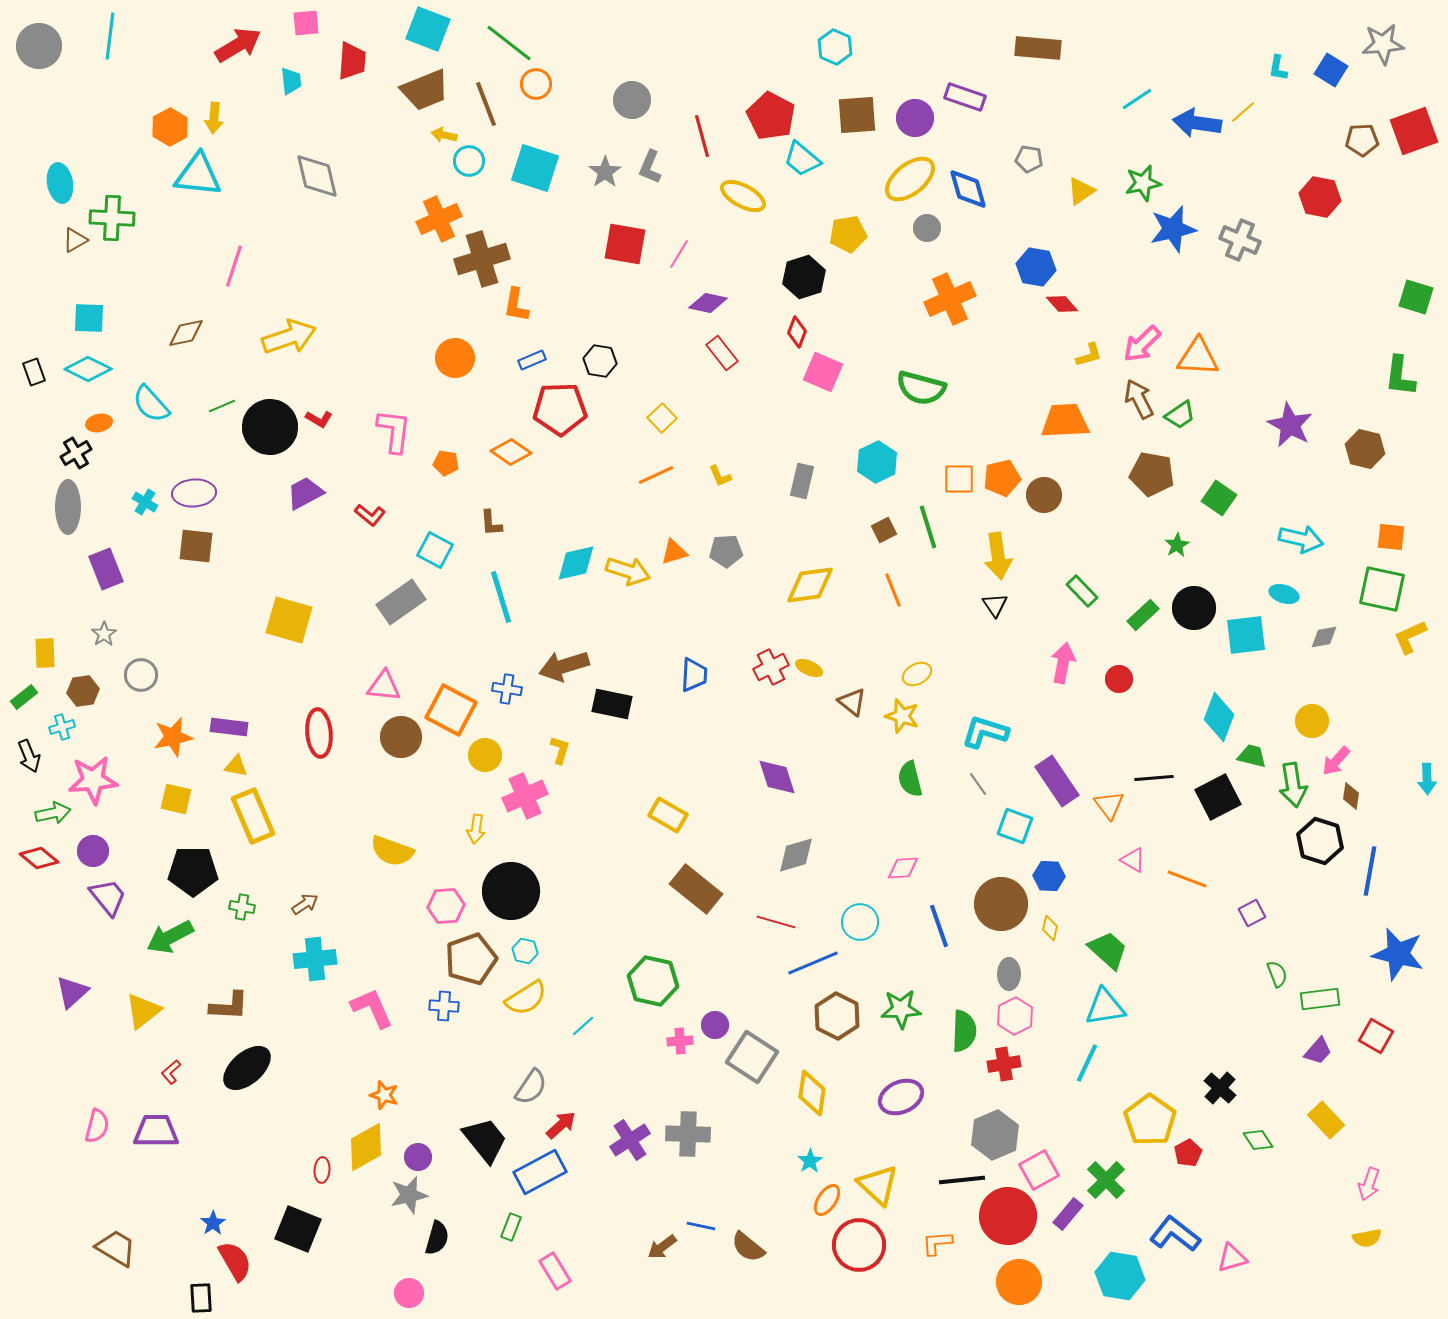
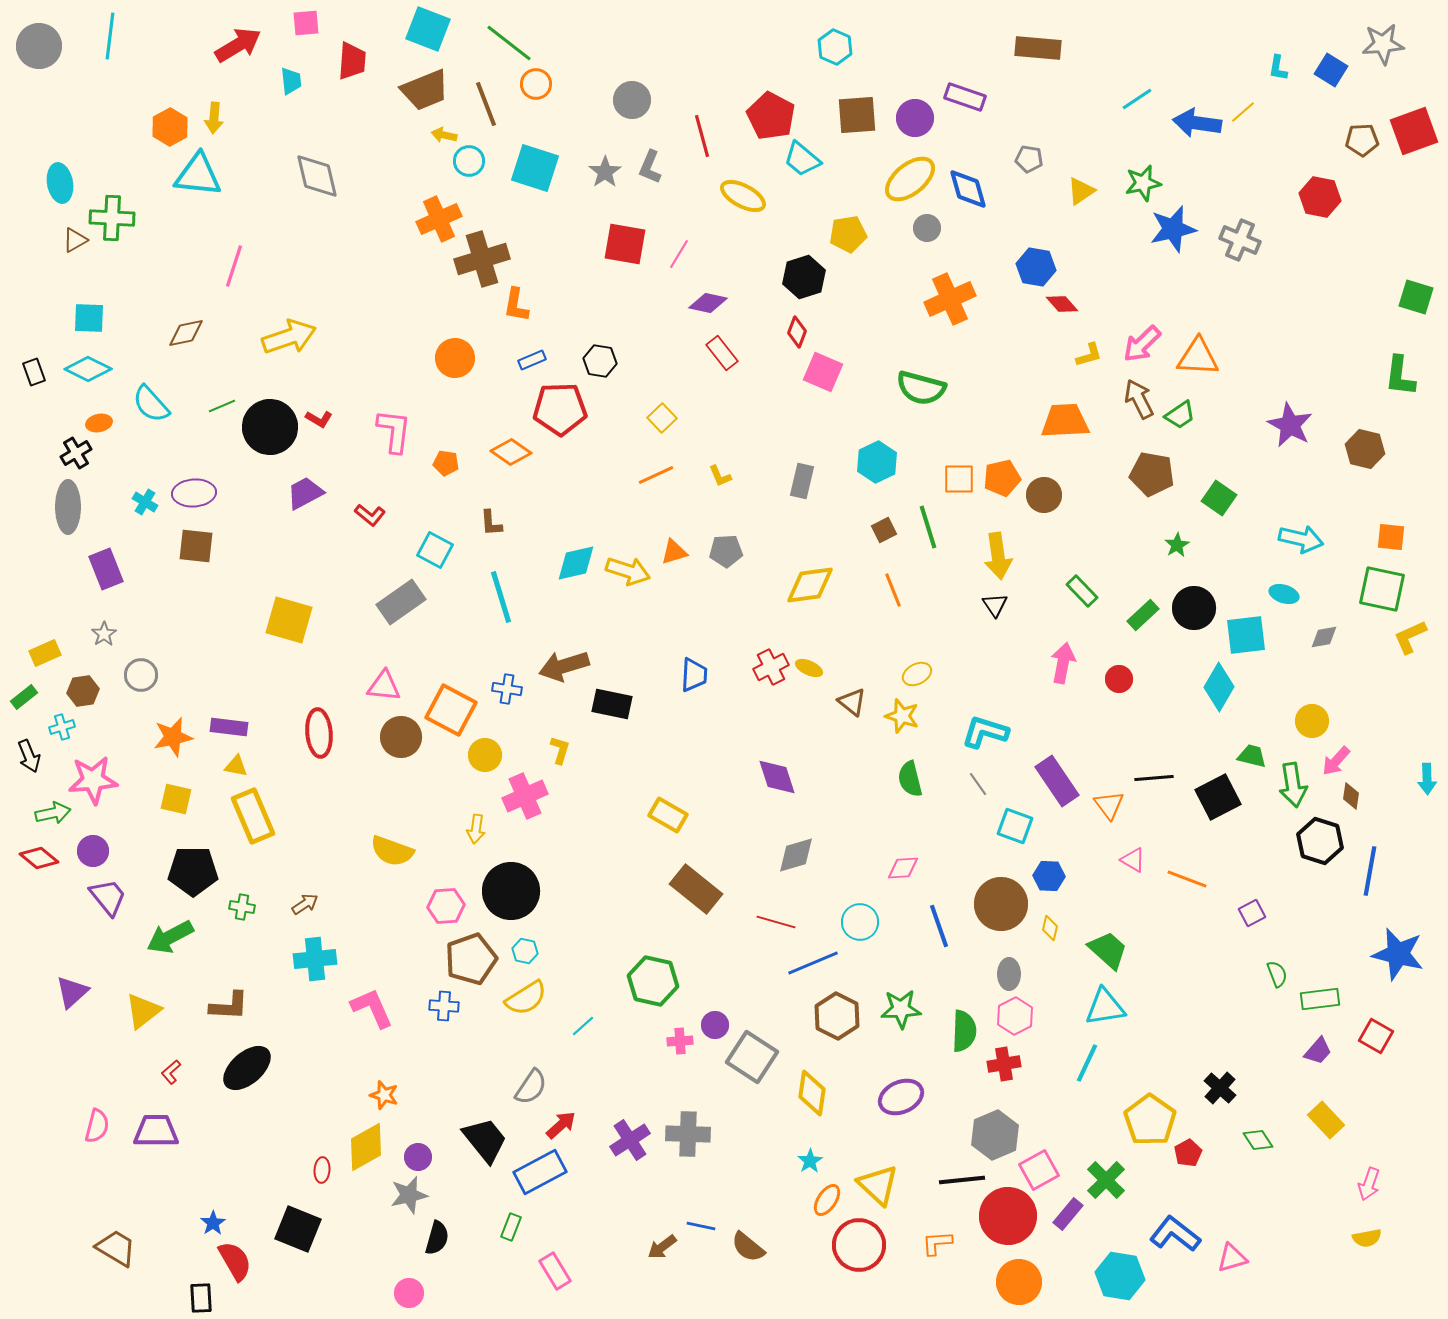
yellow rectangle at (45, 653): rotated 68 degrees clockwise
cyan diamond at (1219, 717): moved 30 px up; rotated 9 degrees clockwise
